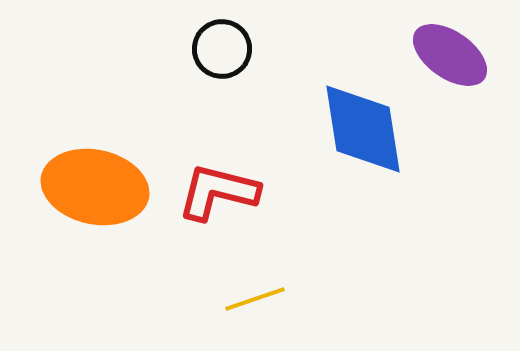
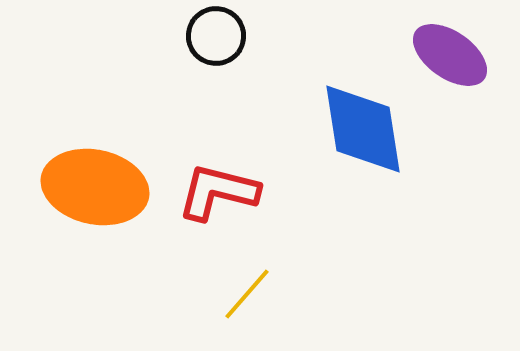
black circle: moved 6 px left, 13 px up
yellow line: moved 8 px left, 5 px up; rotated 30 degrees counterclockwise
